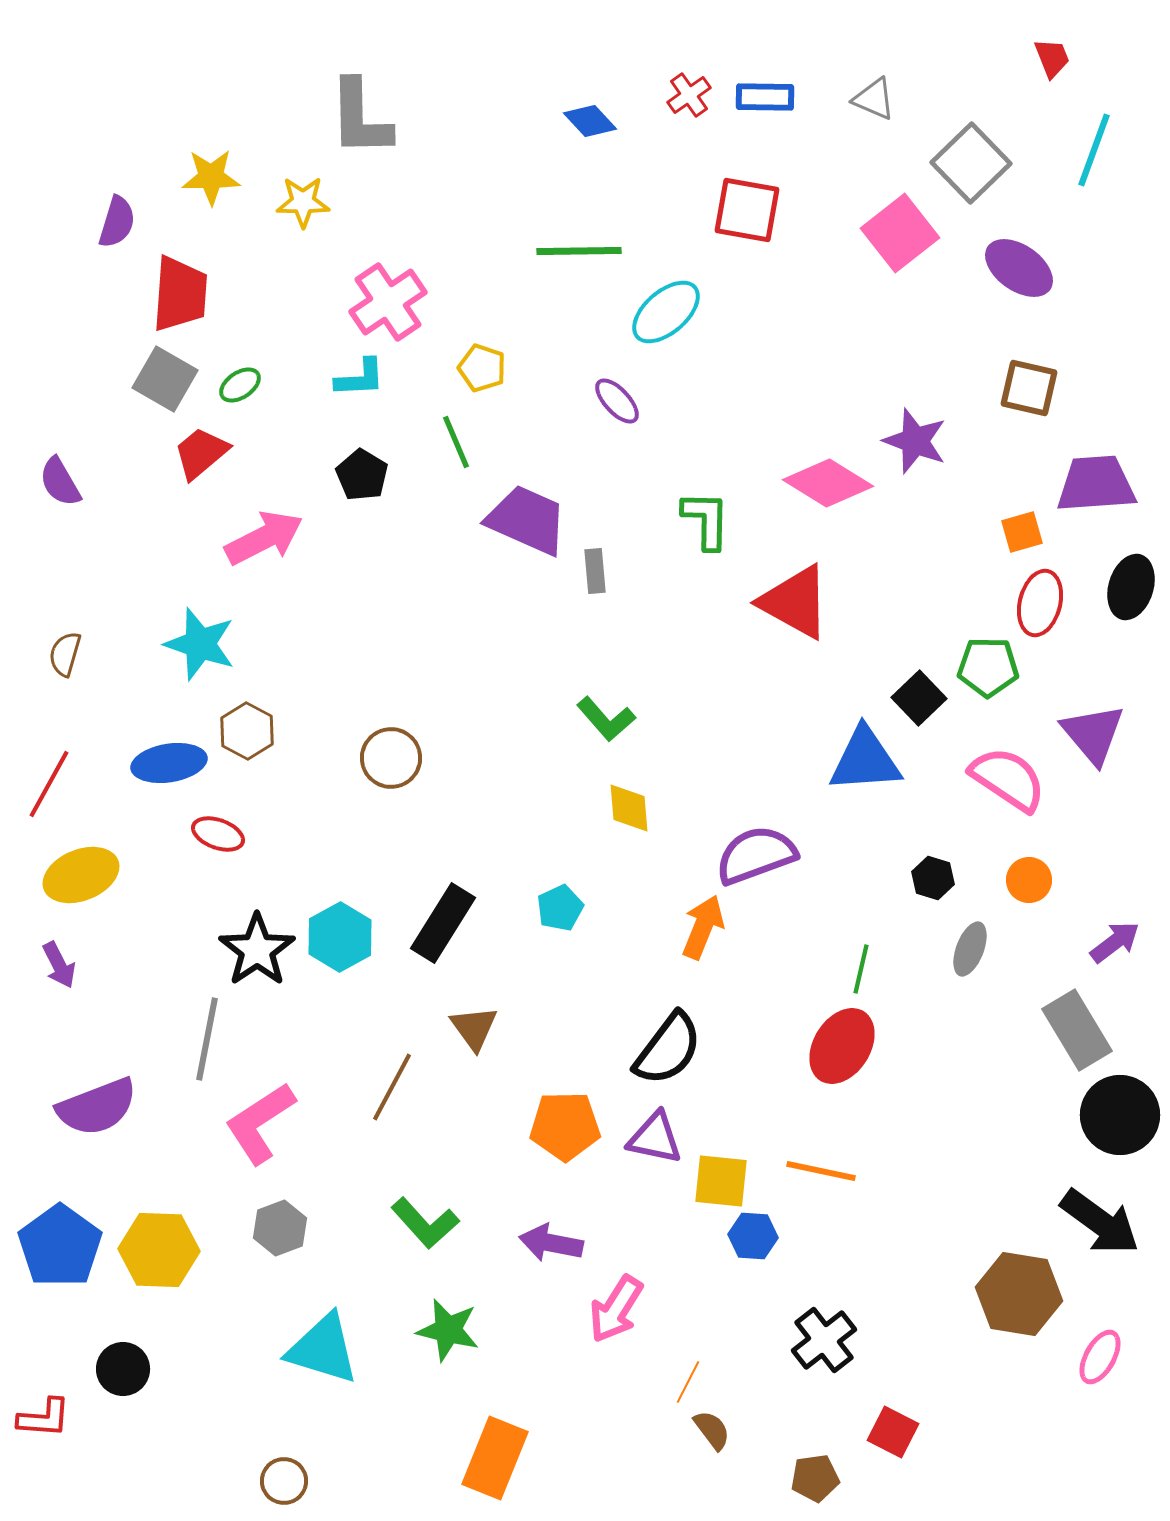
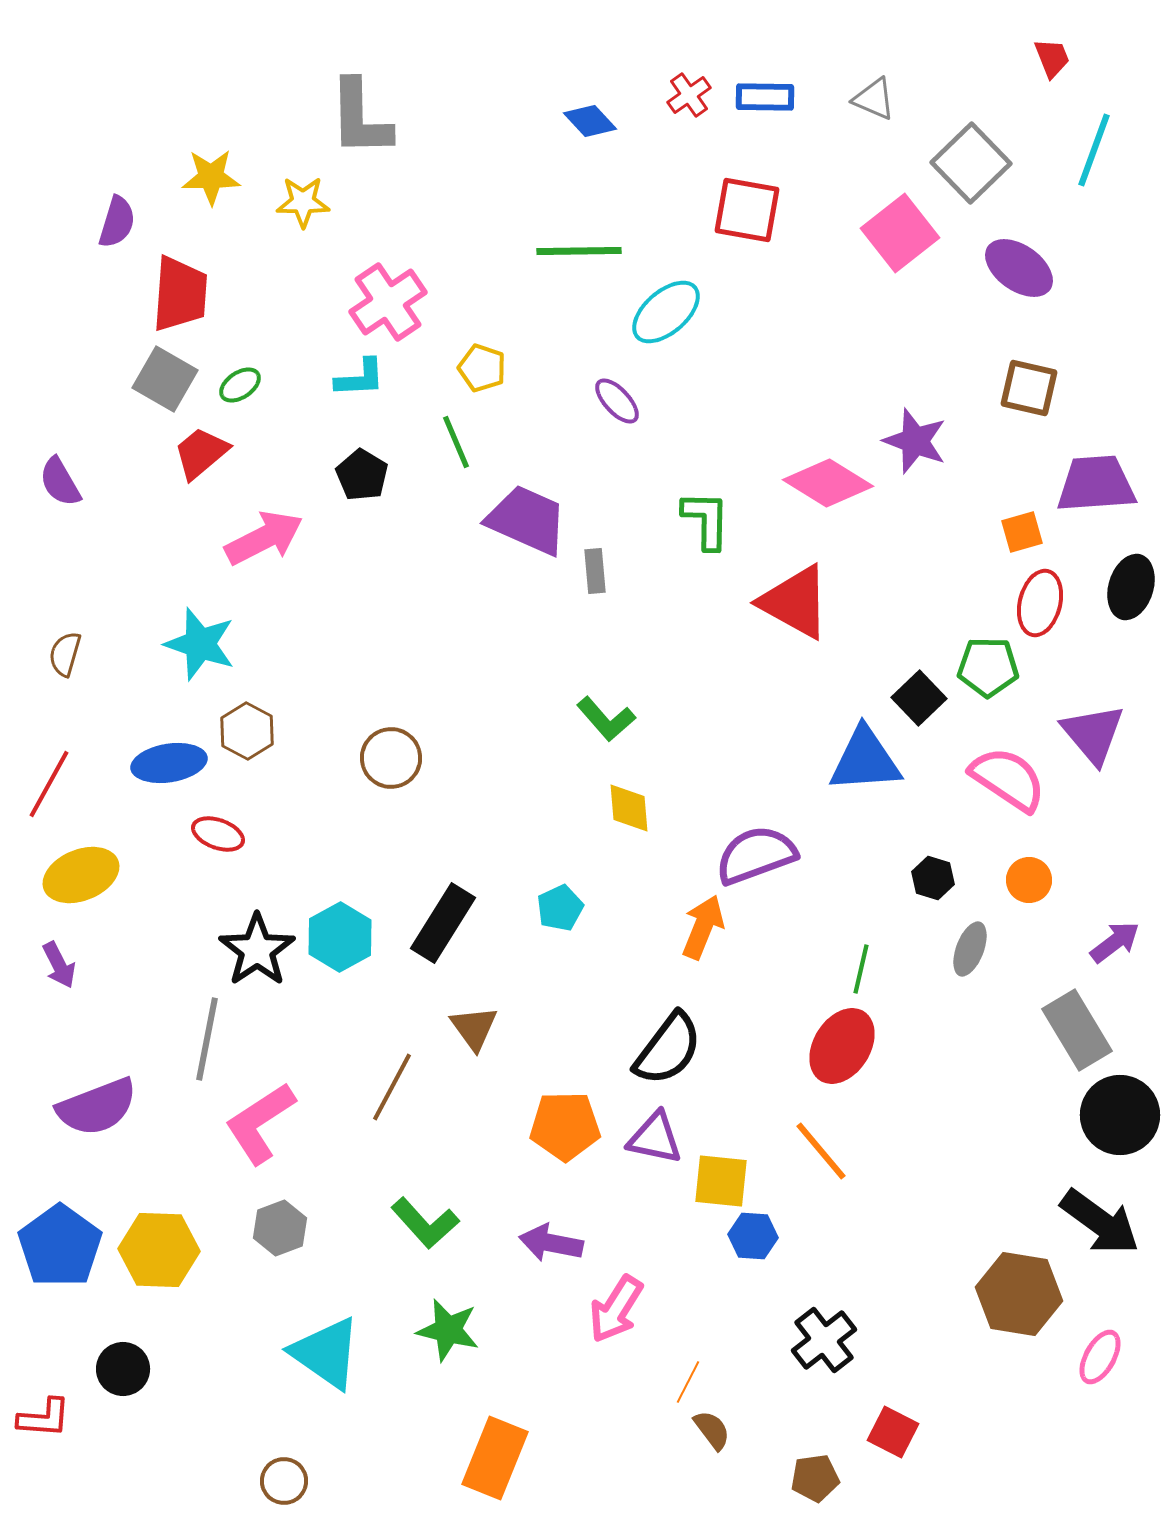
orange line at (821, 1171): moved 20 px up; rotated 38 degrees clockwise
cyan triangle at (323, 1349): moved 3 px right, 4 px down; rotated 18 degrees clockwise
